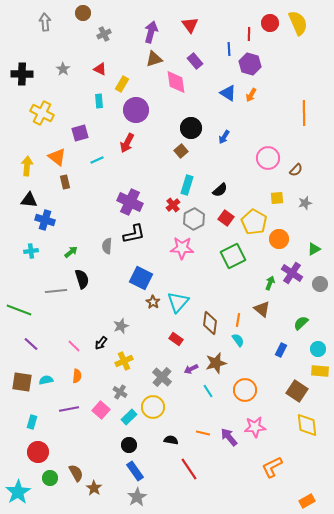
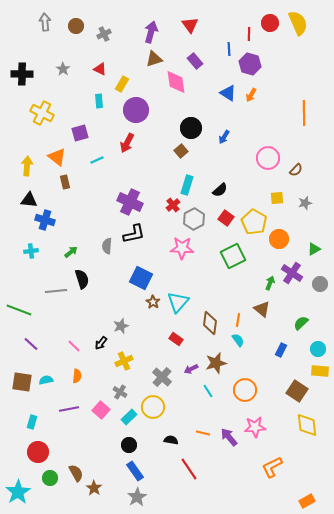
brown circle at (83, 13): moved 7 px left, 13 px down
